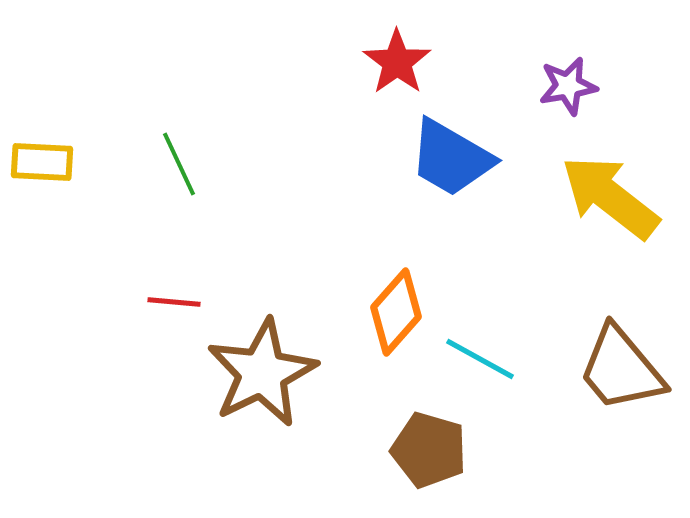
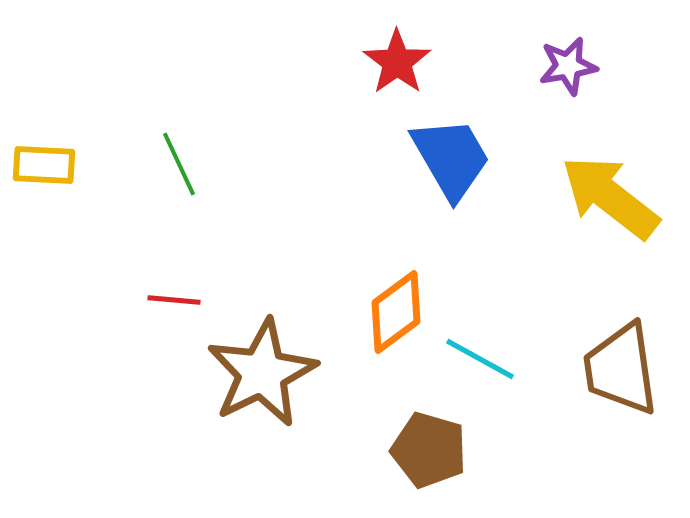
purple star: moved 20 px up
blue trapezoid: rotated 150 degrees counterclockwise
yellow rectangle: moved 2 px right, 3 px down
red line: moved 2 px up
orange diamond: rotated 12 degrees clockwise
brown trapezoid: rotated 32 degrees clockwise
